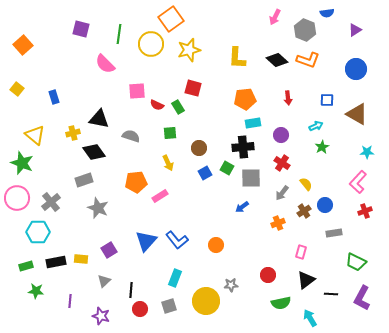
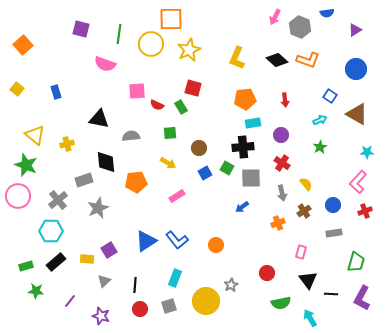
orange square at (171, 19): rotated 35 degrees clockwise
gray hexagon at (305, 30): moved 5 px left, 3 px up
yellow star at (189, 50): rotated 10 degrees counterclockwise
yellow L-shape at (237, 58): rotated 20 degrees clockwise
pink semicircle at (105, 64): rotated 25 degrees counterclockwise
blue rectangle at (54, 97): moved 2 px right, 5 px up
red arrow at (288, 98): moved 3 px left, 2 px down
blue square at (327, 100): moved 3 px right, 4 px up; rotated 32 degrees clockwise
green rectangle at (178, 107): moved 3 px right
cyan arrow at (316, 126): moved 4 px right, 6 px up
yellow cross at (73, 133): moved 6 px left, 11 px down
gray semicircle at (131, 136): rotated 24 degrees counterclockwise
green star at (322, 147): moved 2 px left
black diamond at (94, 152): moved 12 px right, 10 px down; rotated 30 degrees clockwise
green star at (22, 163): moved 4 px right, 2 px down
yellow arrow at (168, 163): rotated 35 degrees counterclockwise
gray arrow at (282, 193): rotated 49 degrees counterclockwise
pink rectangle at (160, 196): moved 17 px right
pink circle at (17, 198): moved 1 px right, 2 px up
gray cross at (51, 202): moved 7 px right, 2 px up
blue circle at (325, 205): moved 8 px right
gray star at (98, 208): rotated 25 degrees clockwise
cyan hexagon at (38, 232): moved 13 px right, 1 px up
blue triangle at (146, 241): rotated 15 degrees clockwise
yellow rectangle at (81, 259): moved 6 px right
black rectangle at (56, 262): rotated 30 degrees counterclockwise
green trapezoid at (356, 262): rotated 100 degrees counterclockwise
red circle at (268, 275): moved 1 px left, 2 px up
black triangle at (306, 280): moved 2 px right; rotated 30 degrees counterclockwise
gray star at (231, 285): rotated 24 degrees counterclockwise
black line at (131, 290): moved 4 px right, 5 px up
purple line at (70, 301): rotated 32 degrees clockwise
